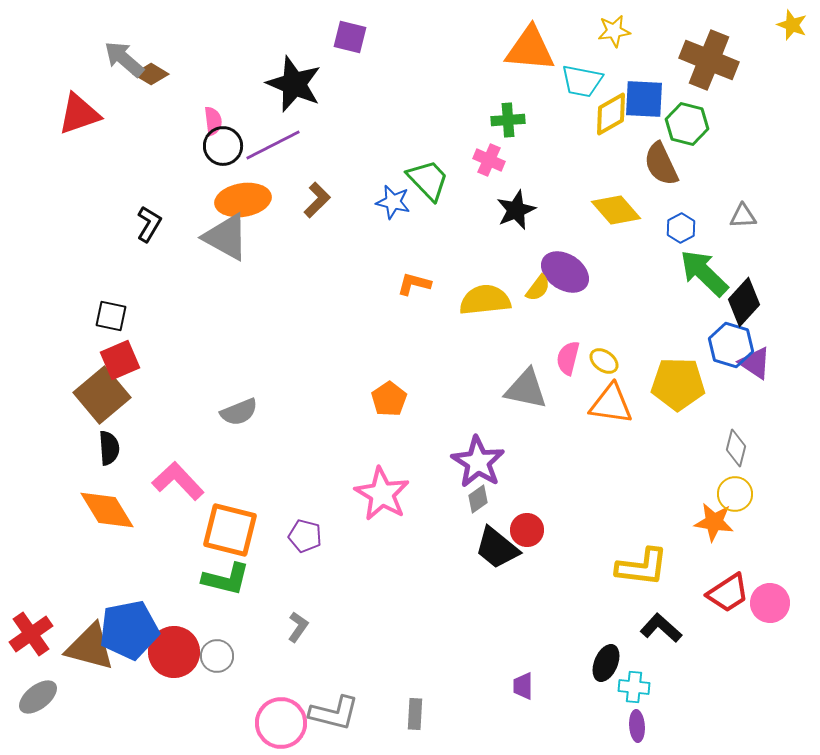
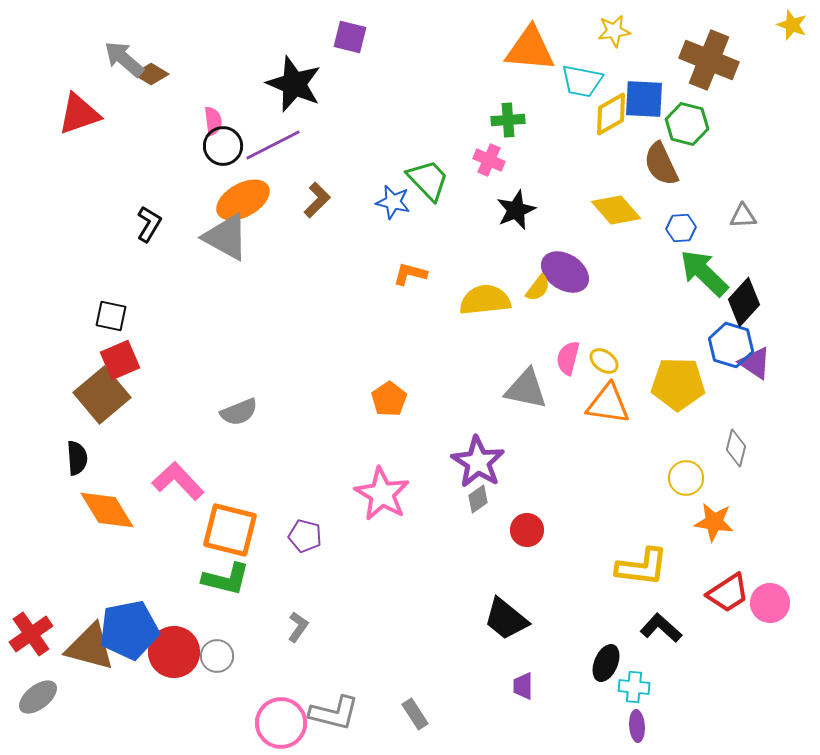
orange ellipse at (243, 200): rotated 20 degrees counterclockwise
blue hexagon at (681, 228): rotated 24 degrees clockwise
orange L-shape at (414, 284): moved 4 px left, 10 px up
orange triangle at (611, 404): moved 3 px left
black semicircle at (109, 448): moved 32 px left, 10 px down
yellow circle at (735, 494): moved 49 px left, 16 px up
black trapezoid at (497, 548): moved 9 px right, 71 px down
gray rectangle at (415, 714): rotated 36 degrees counterclockwise
